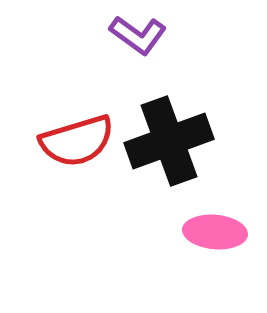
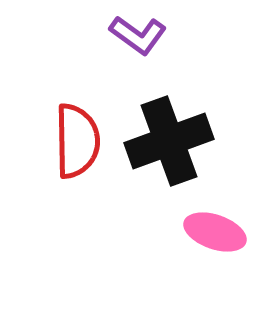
red semicircle: rotated 74 degrees counterclockwise
pink ellipse: rotated 14 degrees clockwise
